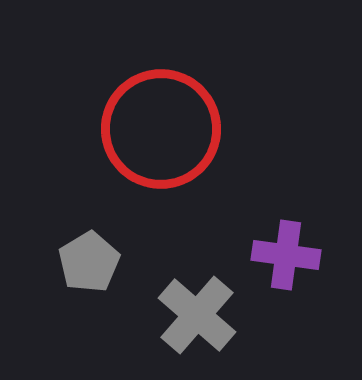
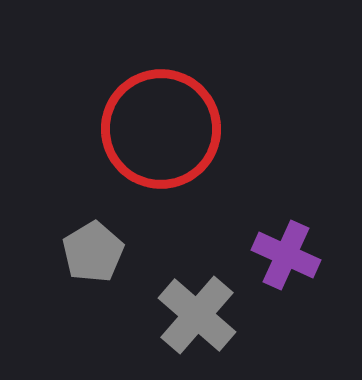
purple cross: rotated 16 degrees clockwise
gray pentagon: moved 4 px right, 10 px up
